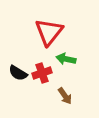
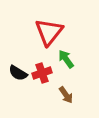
green arrow: rotated 42 degrees clockwise
brown arrow: moved 1 px right, 1 px up
